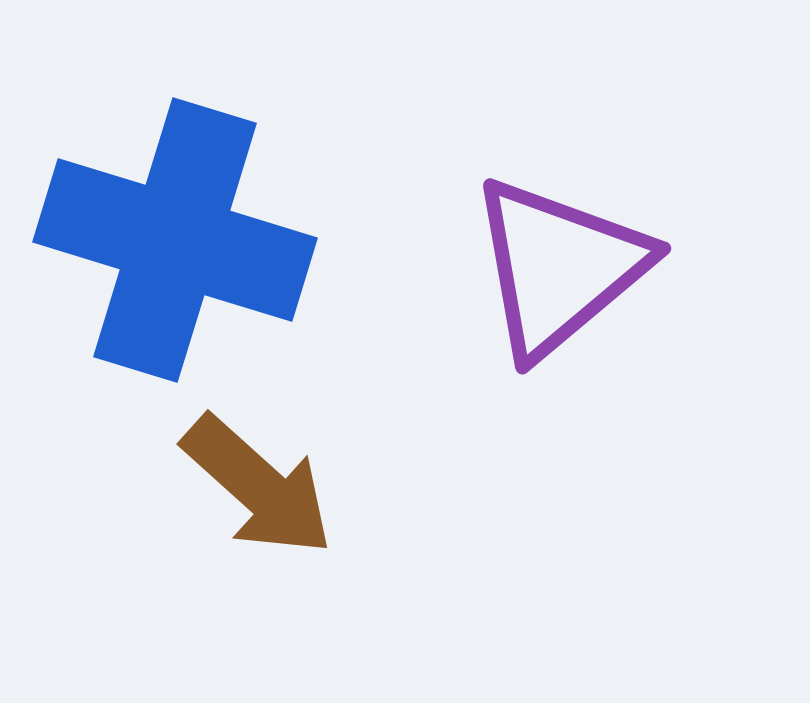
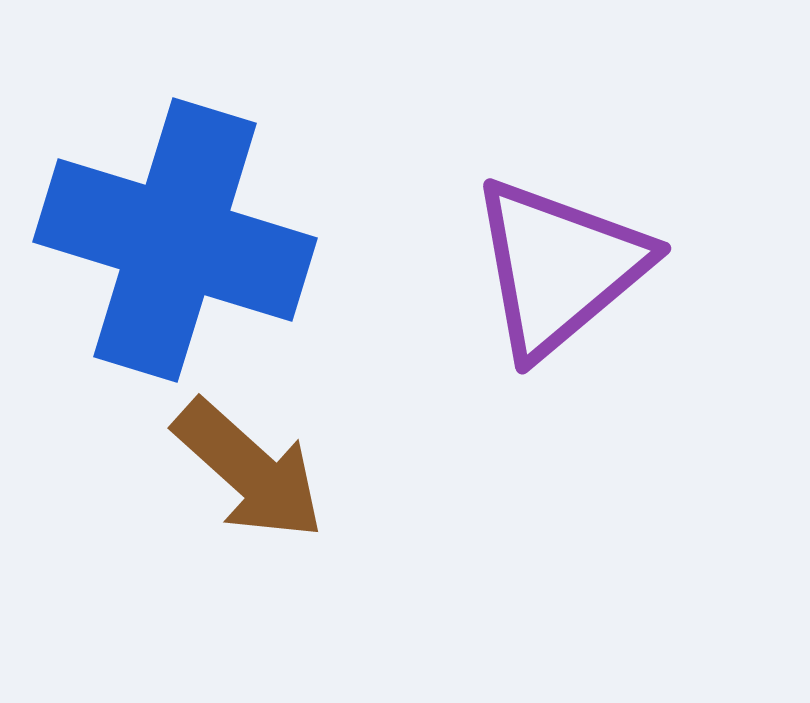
brown arrow: moved 9 px left, 16 px up
